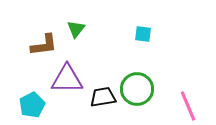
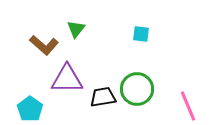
cyan square: moved 2 px left
brown L-shape: rotated 48 degrees clockwise
cyan pentagon: moved 2 px left, 4 px down; rotated 10 degrees counterclockwise
